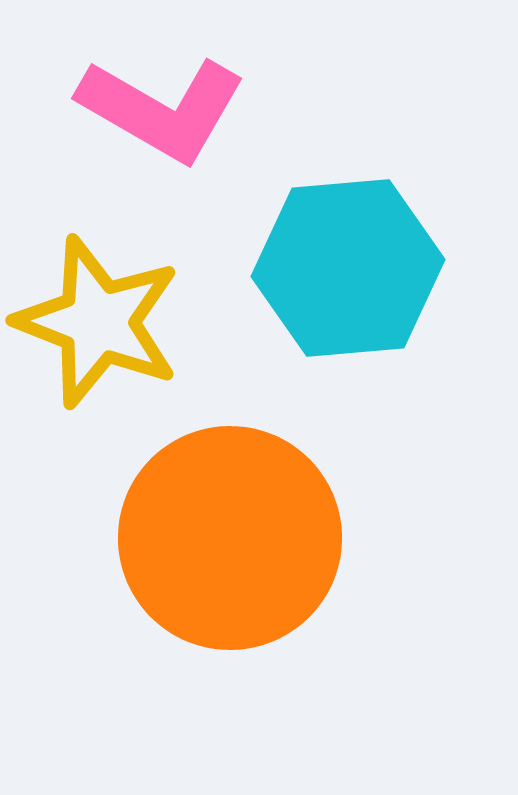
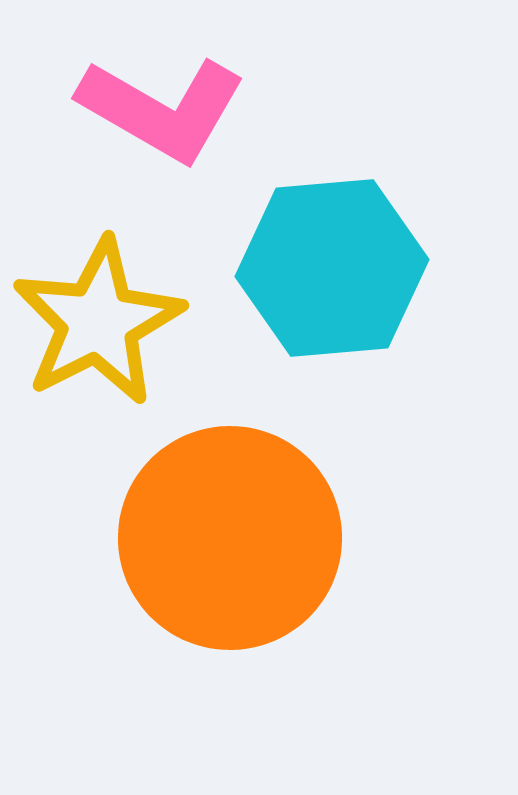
cyan hexagon: moved 16 px left
yellow star: rotated 24 degrees clockwise
